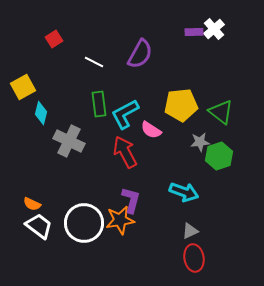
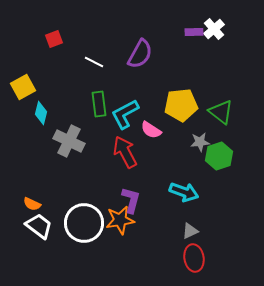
red square: rotated 12 degrees clockwise
